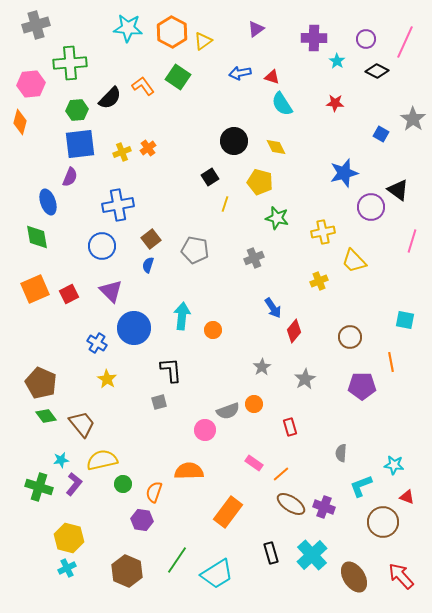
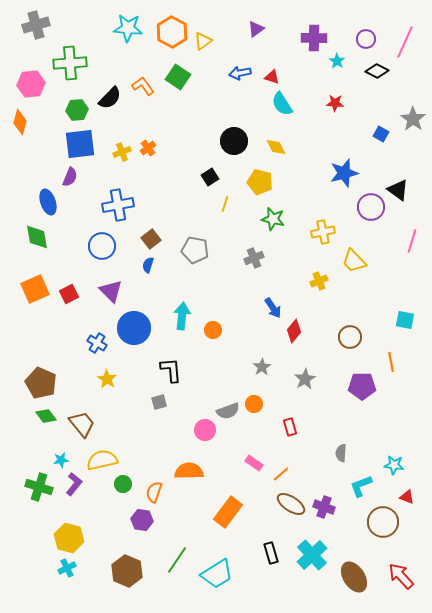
green star at (277, 218): moved 4 px left, 1 px down
